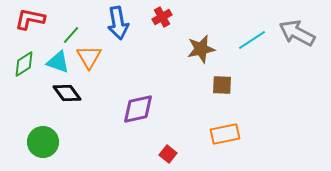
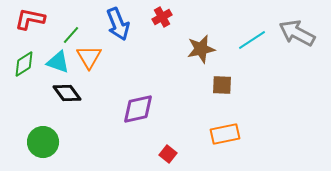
blue arrow: moved 1 px down; rotated 12 degrees counterclockwise
